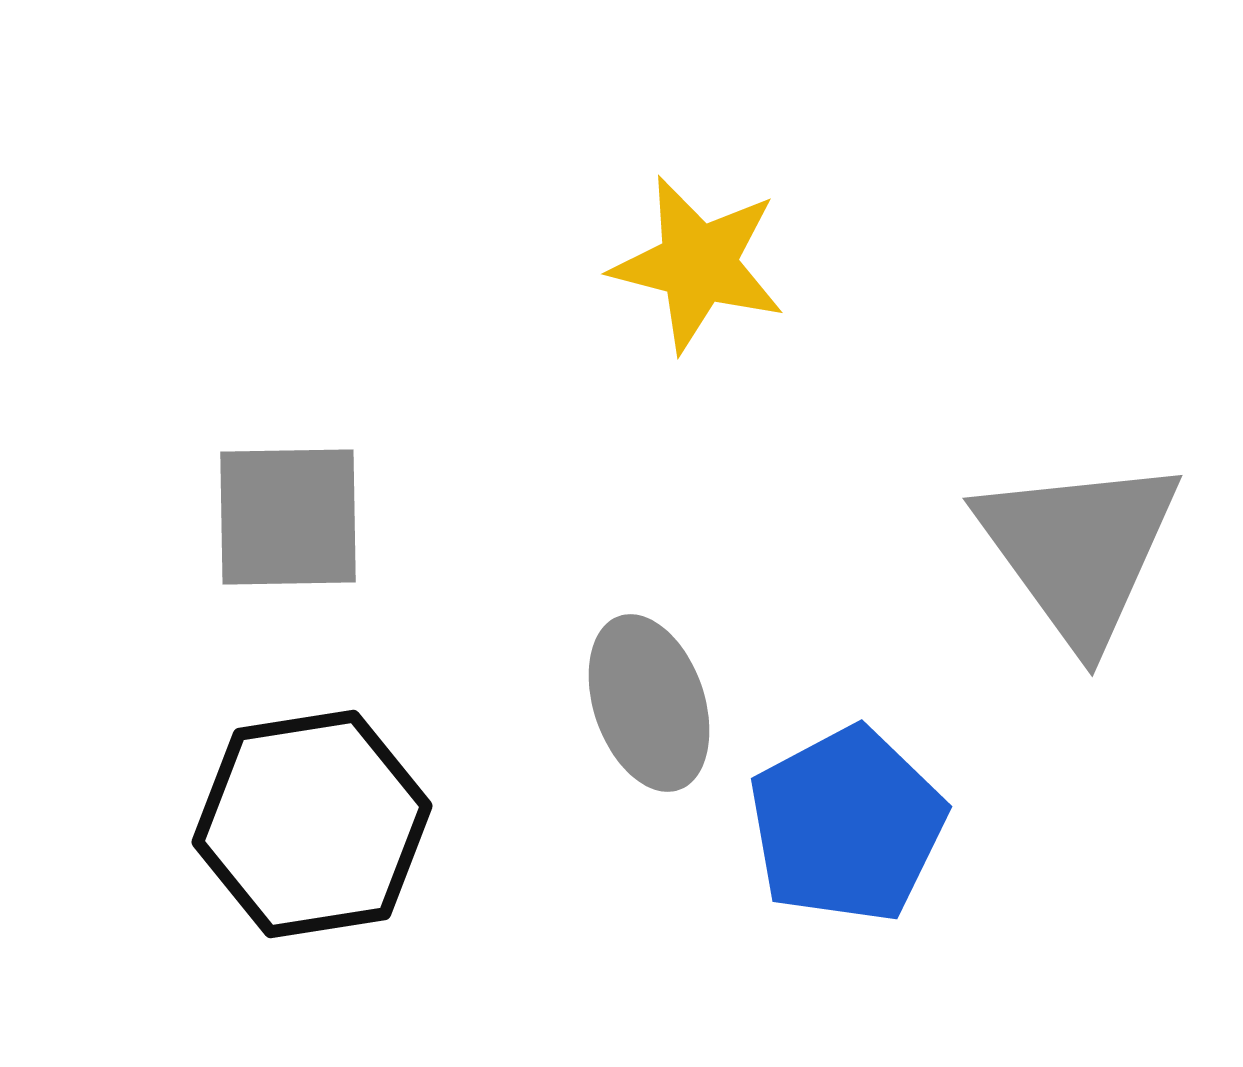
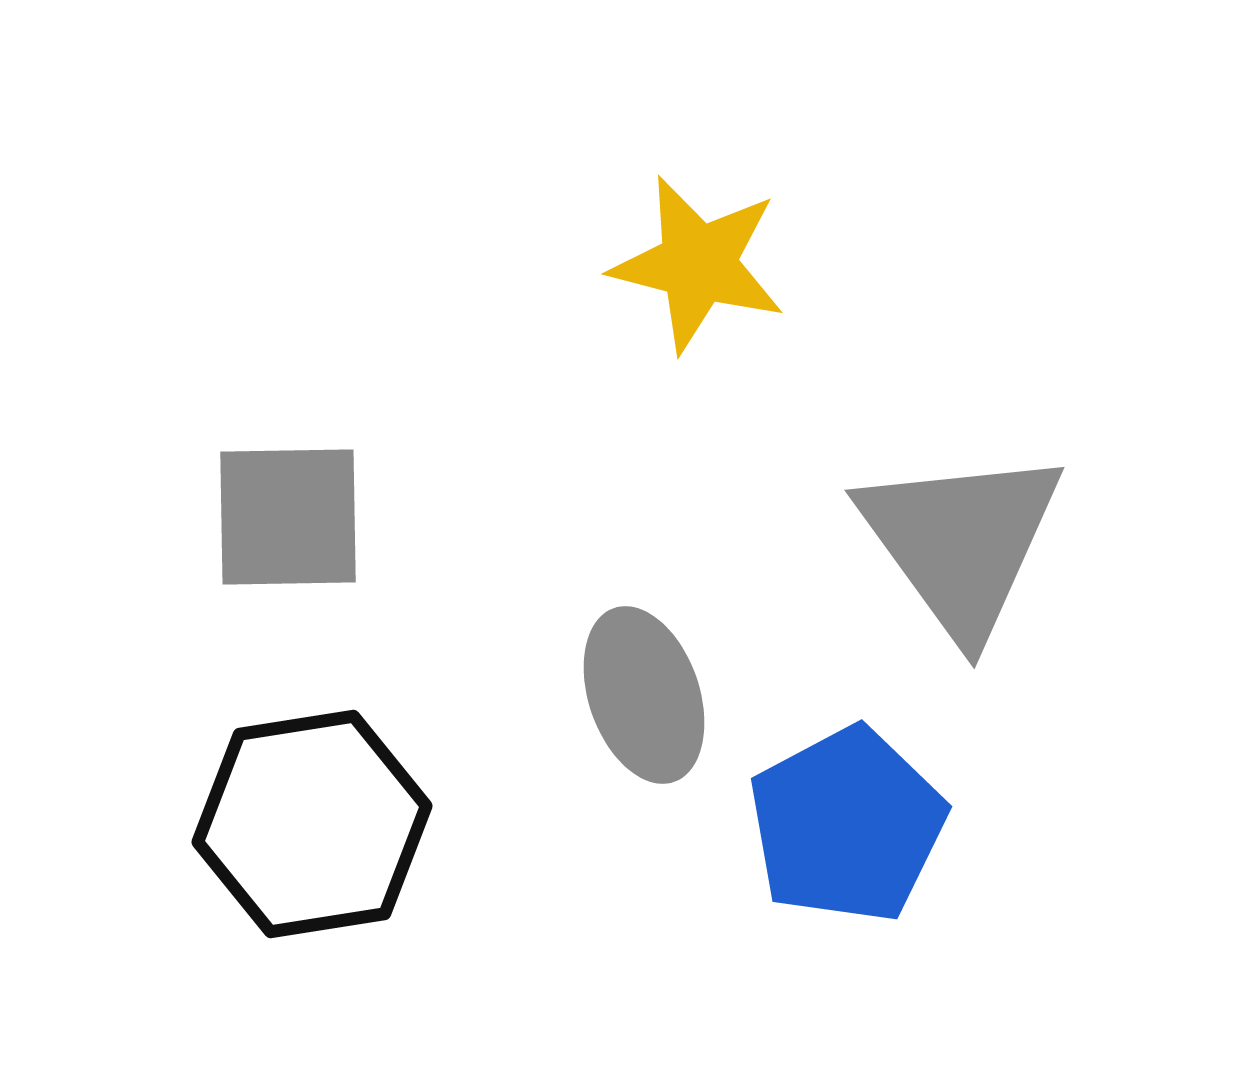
gray triangle: moved 118 px left, 8 px up
gray ellipse: moved 5 px left, 8 px up
